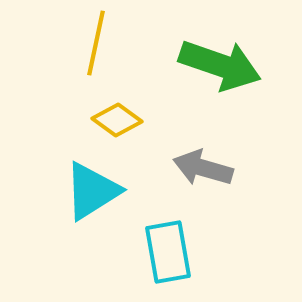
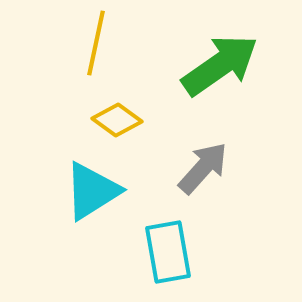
green arrow: rotated 54 degrees counterclockwise
gray arrow: rotated 116 degrees clockwise
